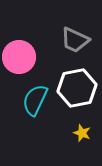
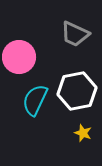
gray trapezoid: moved 6 px up
white hexagon: moved 3 px down
yellow star: moved 1 px right
